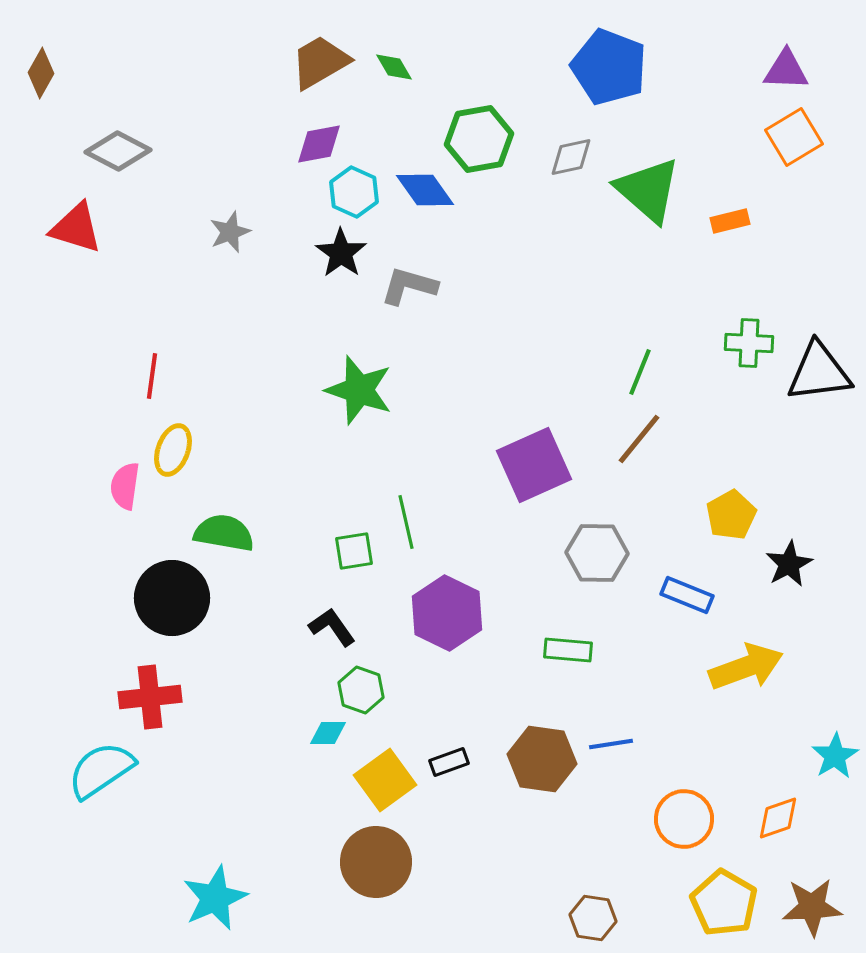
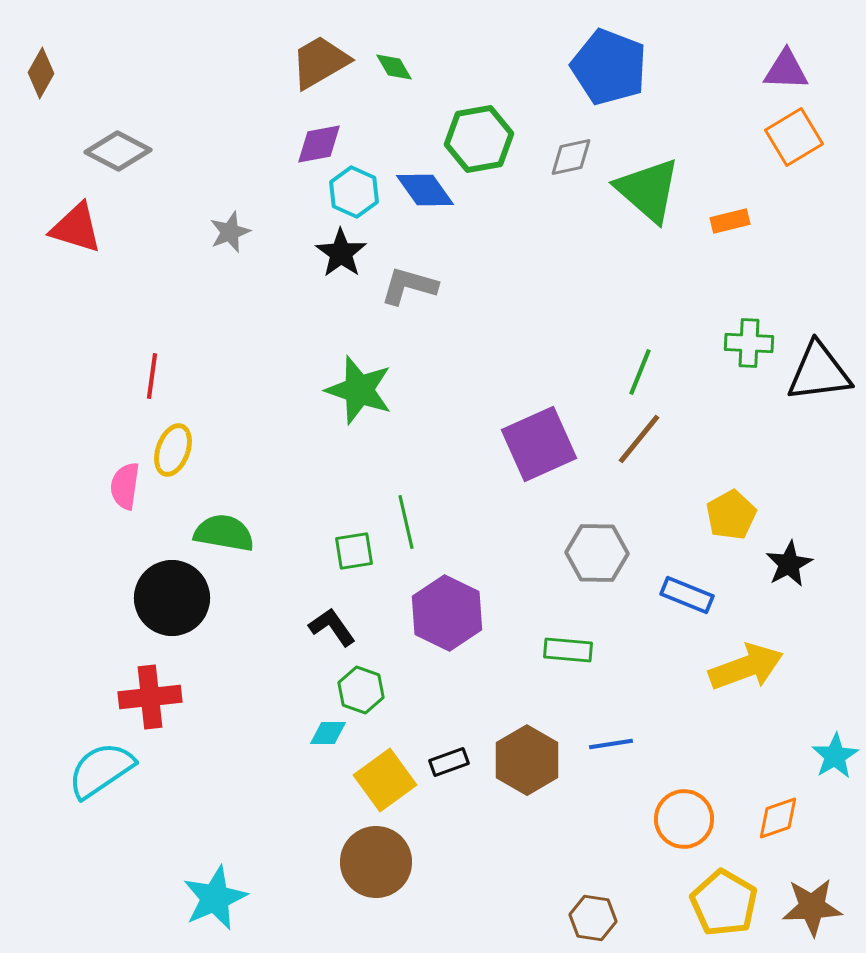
purple square at (534, 465): moved 5 px right, 21 px up
brown hexagon at (542, 759): moved 15 px left, 1 px down; rotated 22 degrees clockwise
